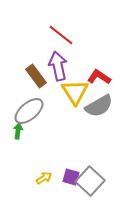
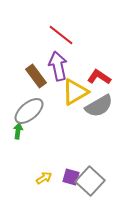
yellow triangle: rotated 32 degrees clockwise
